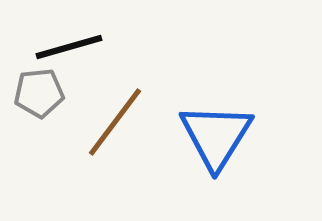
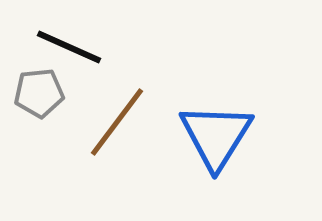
black line: rotated 40 degrees clockwise
brown line: moved 2 px right
